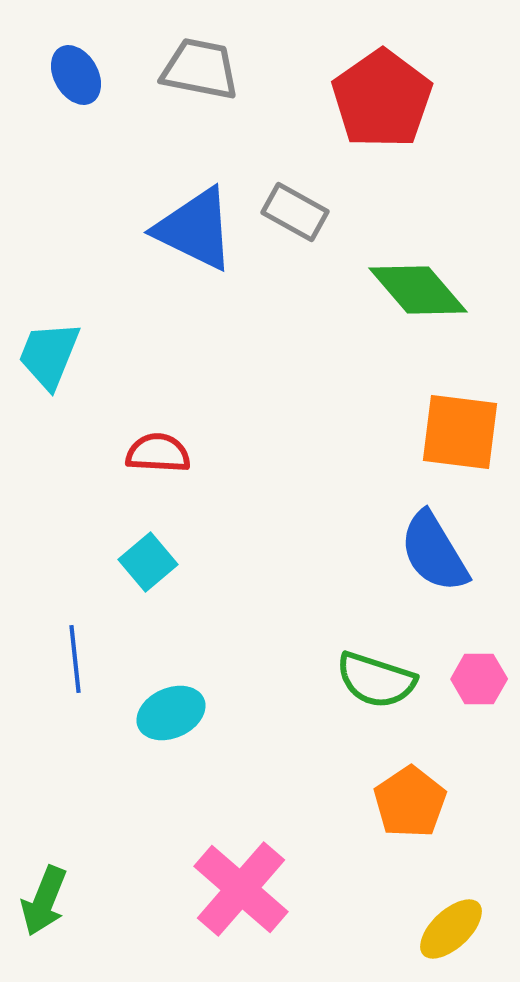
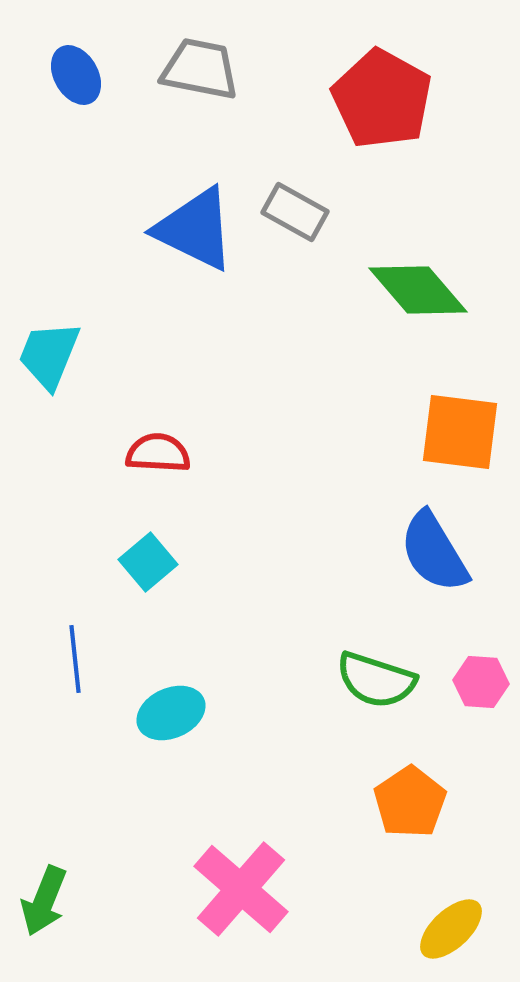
red pentagon: rotated 8 degrees counterclockwise
pink hexagon: moved 2 px right, 3 px down; rotated 4 degrees clockwise
